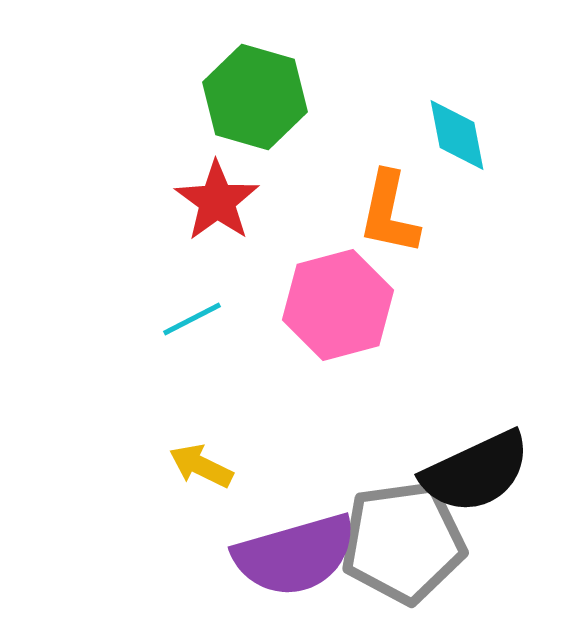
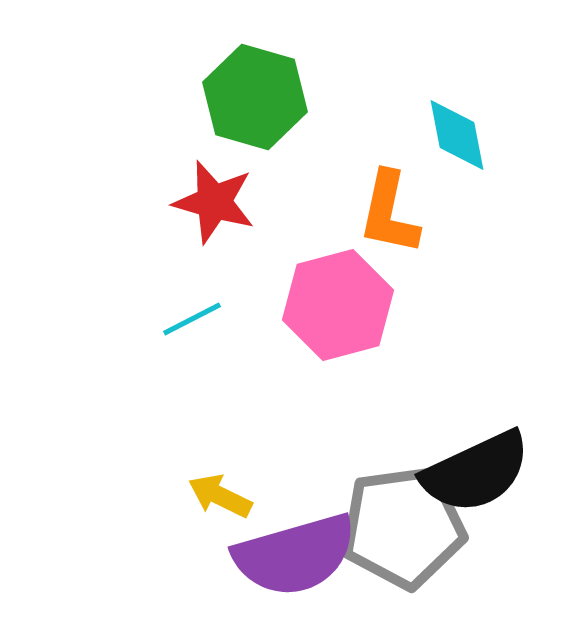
red star: moved 3 px left, 1 px down; rotated 20 degrees counterclockwise
yellow arrow: moved 19 px right, 30 px down
gray pentagon: moved 15 px up
